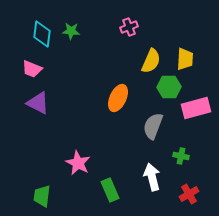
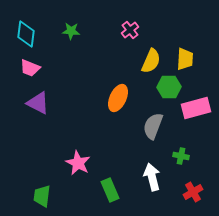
pink cross: moved 1 px right, 3 px down; rotated 18 degrees counterclockwise
cyan diamond: moved 16 px left
pink trapezoid: moved 2 px left, 1 px up
red cross: moved 4 px right, 2 px up
